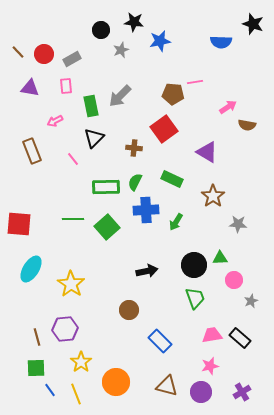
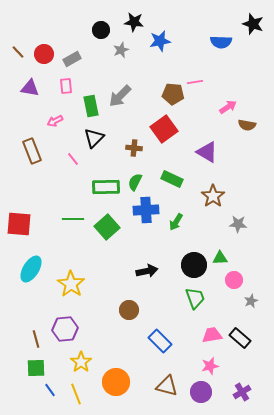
brown line at (37, 337): moved 1 px left, 2 px down
